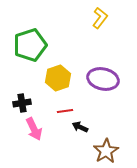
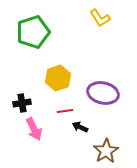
yellow L-shape: rotated 110 degrees clockwise
green pentagon: moved 3 px right, 13 px up
purple ellipse: moved 14 px down
